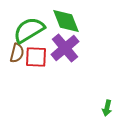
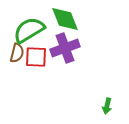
green diamond: moved 1 px left, 2 px up
purple cross: rotated 20 degrees clockwise
green arrow: moved 2 px up
